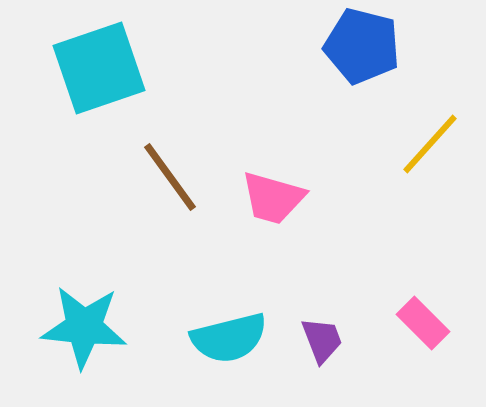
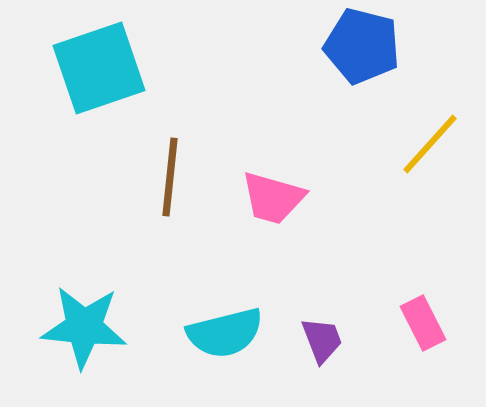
brown line: rotated 42 degrees clockwise
pink rectangle: rotated 18 degrees clockwise
cyan semicircle: moved 4 px left, 5 px up
